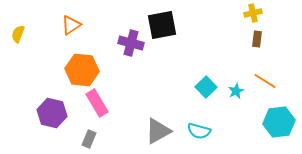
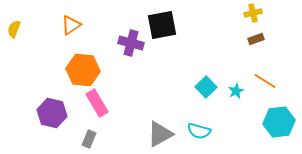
yellow semicircle: moved 4 px left, 5 px up
brown rectangle: moved 1 px left; rotated 63 degrees clockwise
orange hexagon: moved 1 px right
gray triangle: moved 2 px right, 3 px down
